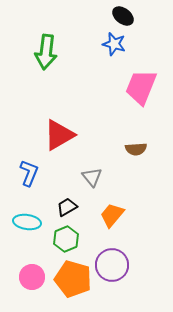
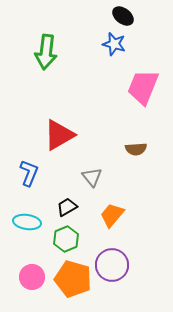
pink trapezoid: moved 2 px right
